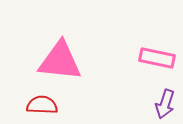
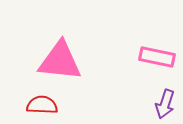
pink rectangle: moved 1 px up
